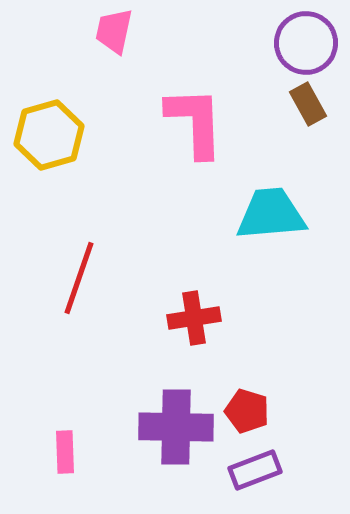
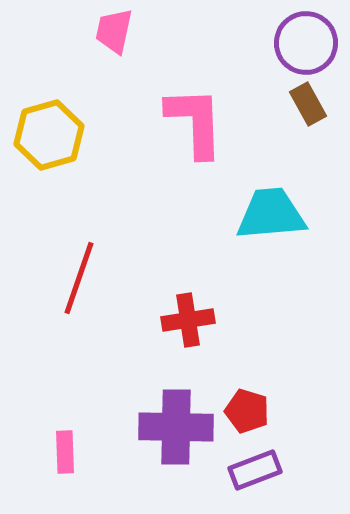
red cross: moved 6 px left, 2 px down
